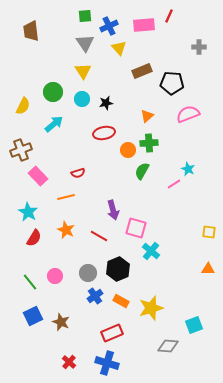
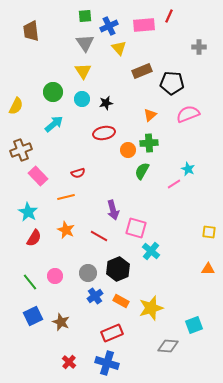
yellow semicircle at (23, 106): moved 7 px left
orange triangle at (147, 116): moved 3 px right, 1 px up
